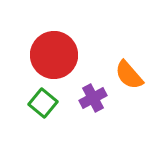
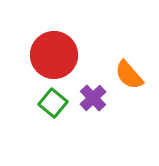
purple cross: rotated 16 degrees counterclockwise
green square: moved 10 px right
